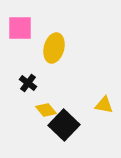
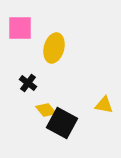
black square: moved 2 px left, 2 px up; rotated 16 degrees counterclockwise
